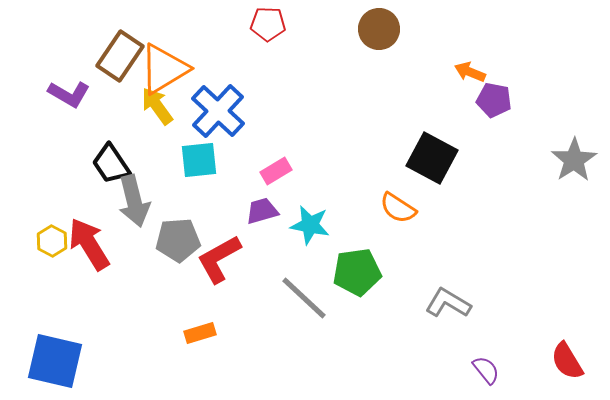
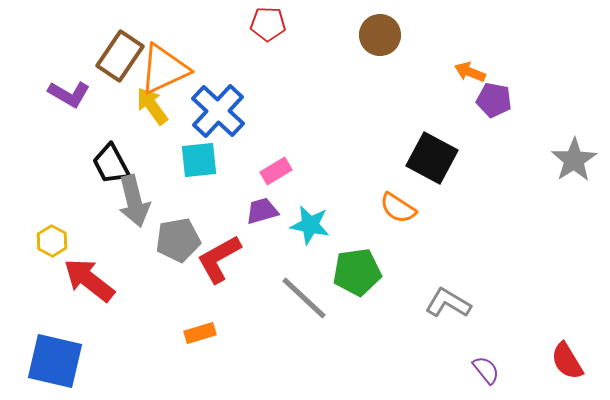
brown circle: moved 1 px right, 6 px down
orange triangle: rotated 6 degrees clockwise
yellow arrow: moved 5 px left
black trapezoid: rotated 6 degrees clockwise
gray pentagon: rotated 6 degrees counterclockwise
red arrow: moved 36 px down; rotated 20 degrees counterclockwise
